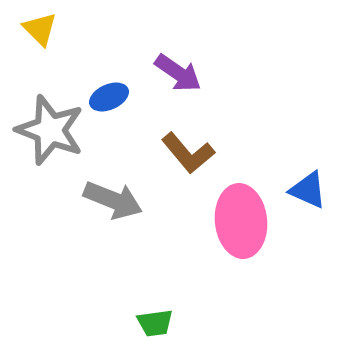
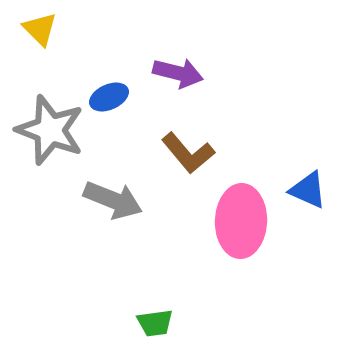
purple arrow: rotated 21 degrees counterclockwise
pink ellipse: rotated 8 degrees clockwise
